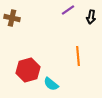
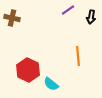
red hexagon: rotated 20 degrees counterclockwise
